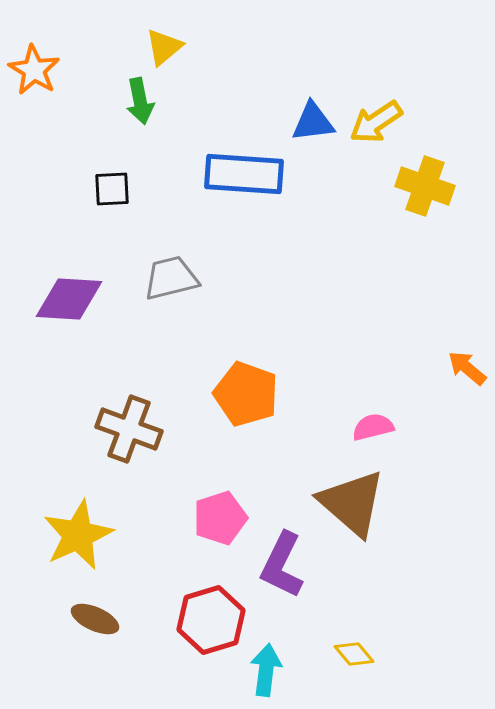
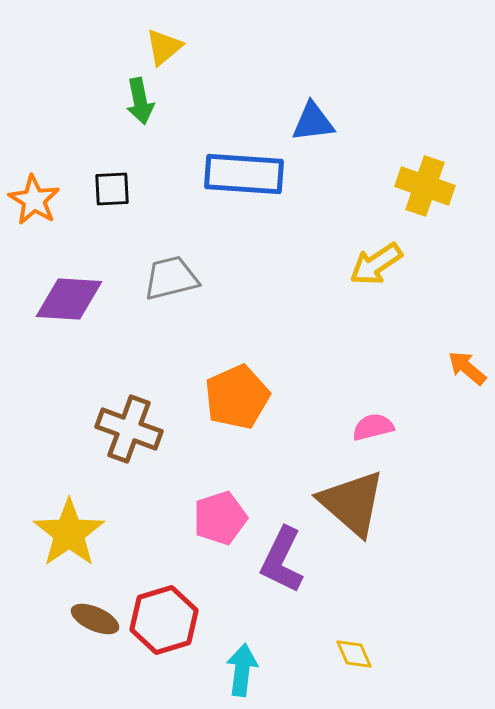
orange star: moved 130 px down
yellow arrow: moved 142 px down
orange pentagon: moved 9 px left, 3 px down; rotated 28 degrees clockwise
yellow star: moved 9 px left, 2 px up; rotated 10 degrees counterclockwise
purple L-shape: moved 5 px up
red hexagon: moved 47 px left
yellow diamond: rotated 15 degrees clockwise
cyan arrow: moved 24 px left
